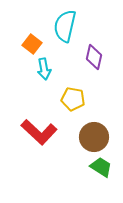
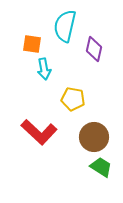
orange square: rotated 30 degrees counterclockwise
purple diamond: moved 8 px up
